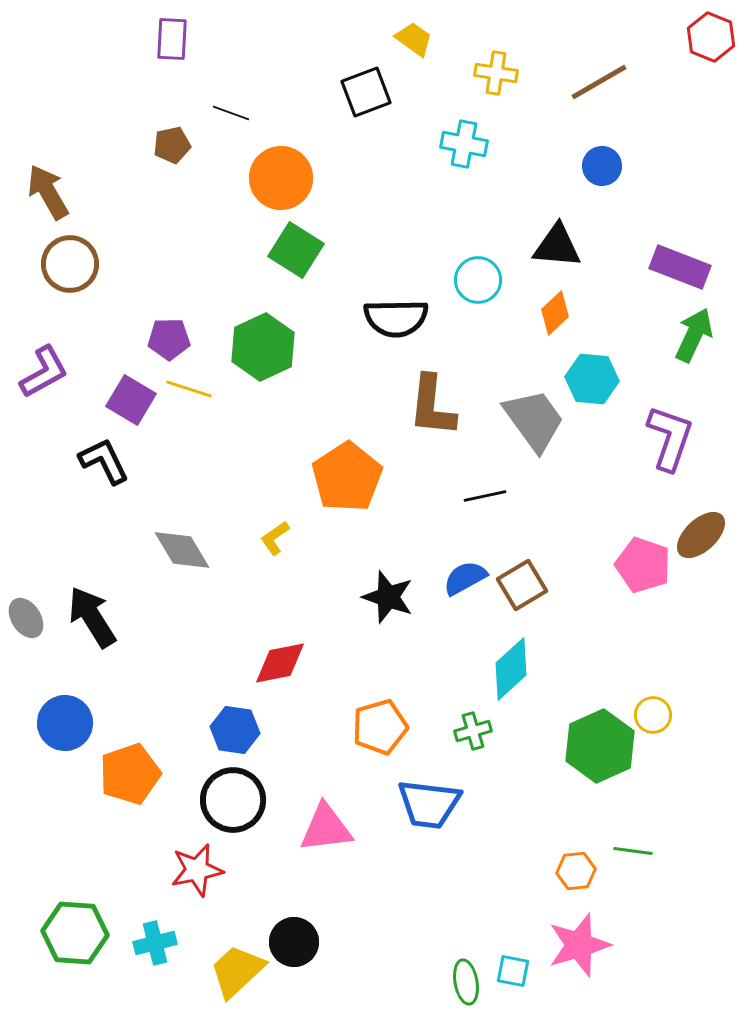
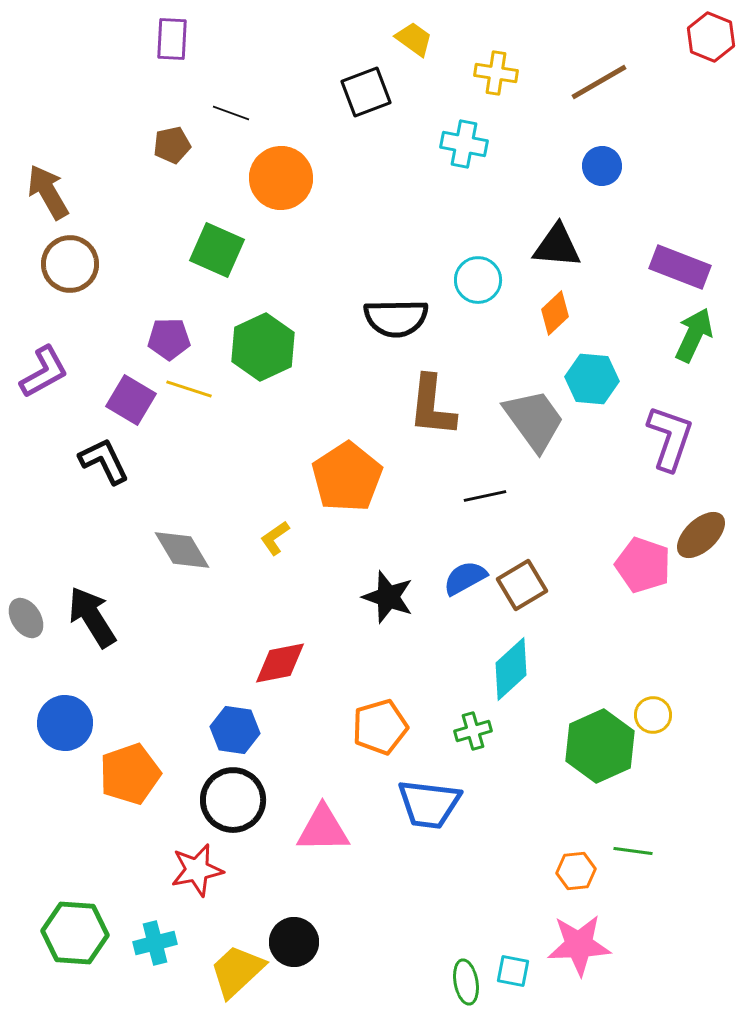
green square at (296, 250): moved 79 px left; rotated 8 degrees counterclockwise
pink triangle at (326, 828): moved 3 px left, 1 px down; rotated 6 degrees clockwise
pink star at (579, 945): rotated 14 degrees clockwise
